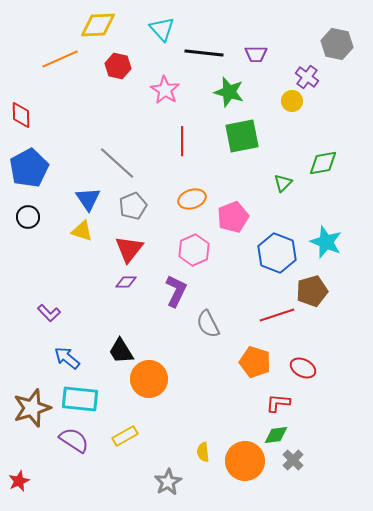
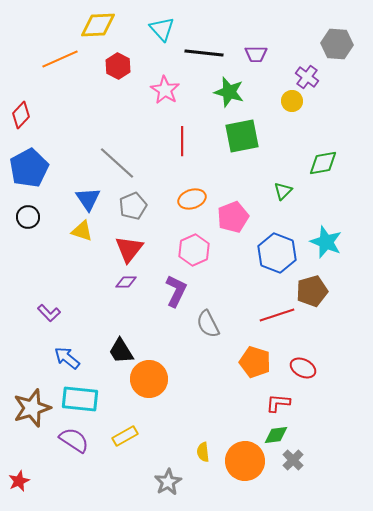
gray hexagon at (337, 44): rotated 8 degrees counterclockwise
red hexagon at (118, 66): rotated 15 degrees clockwise
red diamond at (21, 115): rotated 44 degrees clockwise
green triangle at (283, 183): moved 8 px down
